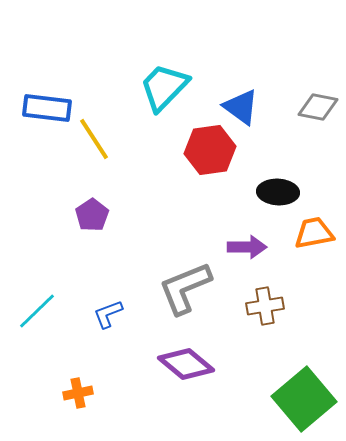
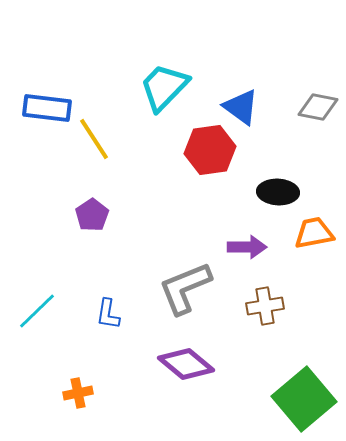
blue L-shape: rotated 60 degrees counterclockwise
